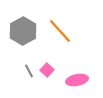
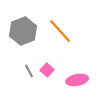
gray hexagon: rotated 8 degrees clockwise
